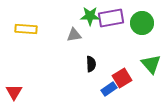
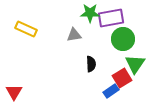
green star: moved 3 px up
green circle: moved 19 px left, 16 px down
yellow rectangle: rotated 20 degrees clockwise
green triangle: moved 16 px left; rotated 15 degrees clockwise
blue rectangle: moved 2 px right, 2 px down
